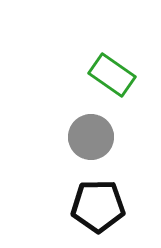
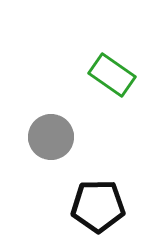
gray circle: moved 40 px left
